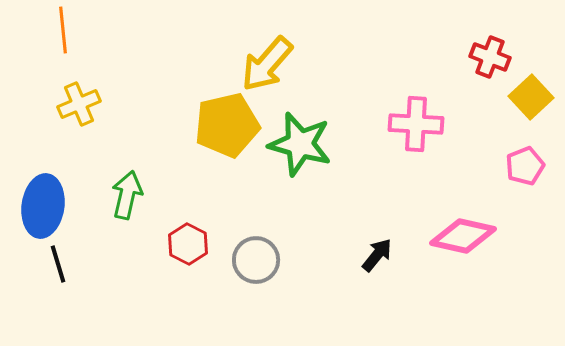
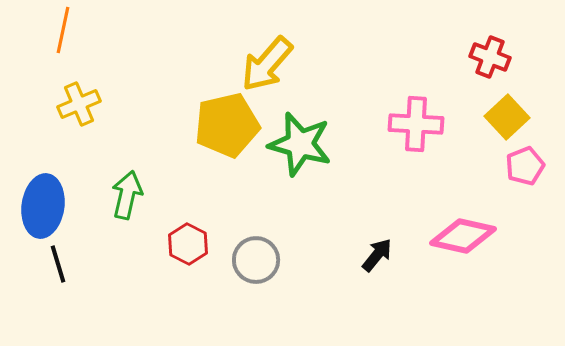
orange line: rotated 18 degrees clockwise
yellow square: moved 24 px left, 20 px down
